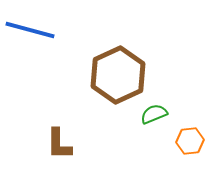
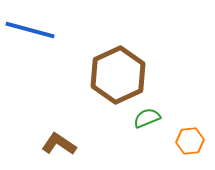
green semicircle: moved 7 px left, 4 px down
brown L-shape: rotated 124 degrees clockwise
